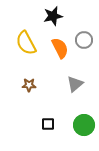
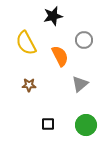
orange semicircle: moved 8 px down
gray triangle: moved 5 px right
green circle: moved 2 px right
